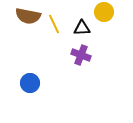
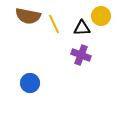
yellow circle: moved 3 px left, 4 px down
